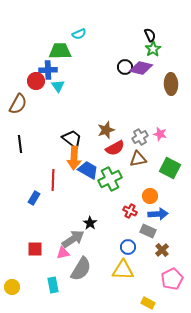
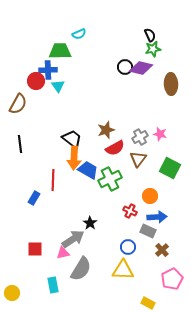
green star: rotated 21 degrees clockwise
brown triangle: rotated 42 degrees counterclockwise
blue arrow: moved 1 px left, 3 px down
yellow circle: moved 6 px down
